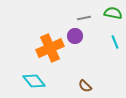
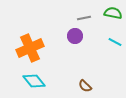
cyan line: rotated 40 degrees counterclockwise
orange cross: moved 20 px left
